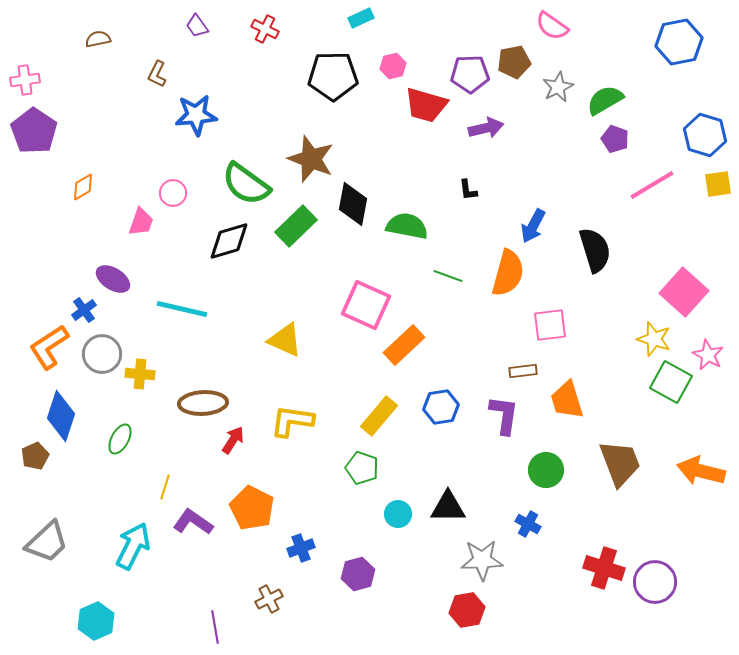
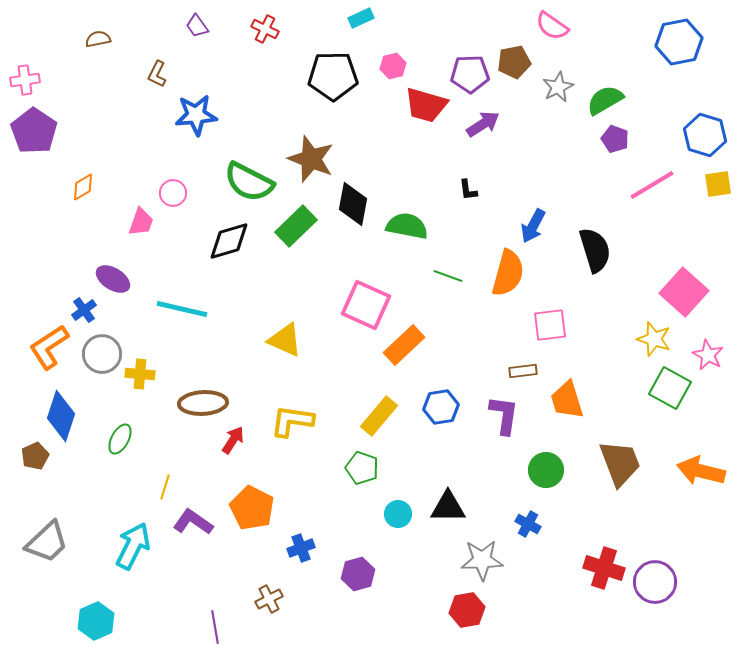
purple arrow at (486, 128): moved 3 px left, 4 px up; rotated 20 degrees counterclockwise
green semicircle at (246, 184): moved 3 px right, 2 px up; rotated 9 degrees counterclockwise
green square at (671, 382): moved 1 px left, 6 px down
